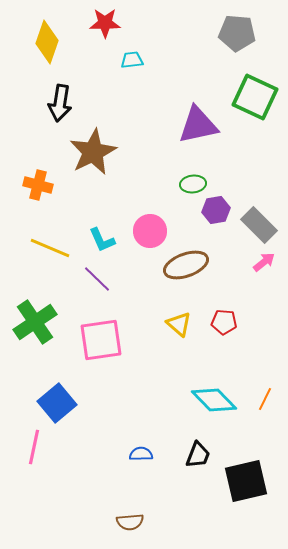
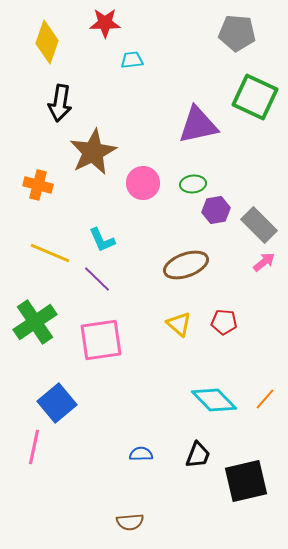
pink circle: moved 7 px left, 48 px up
yellow line: moved 5 px down
orange line: rotated 15 degrees clockwise
